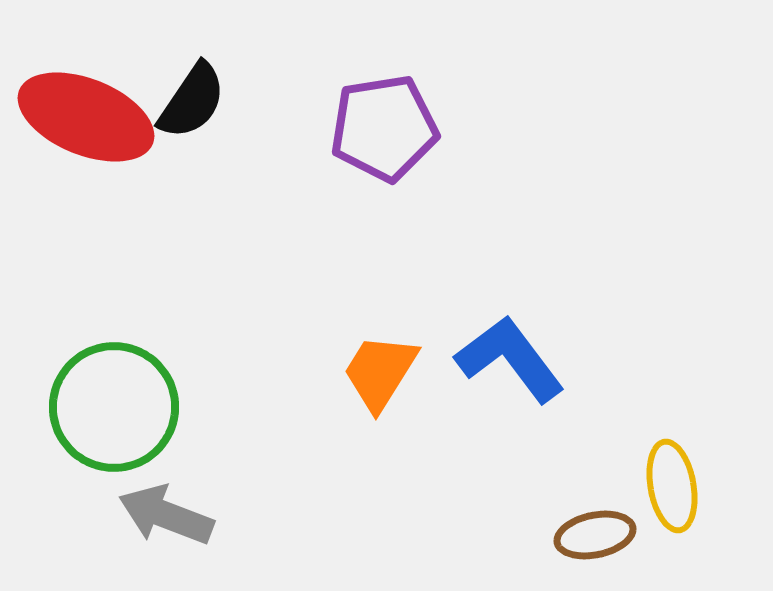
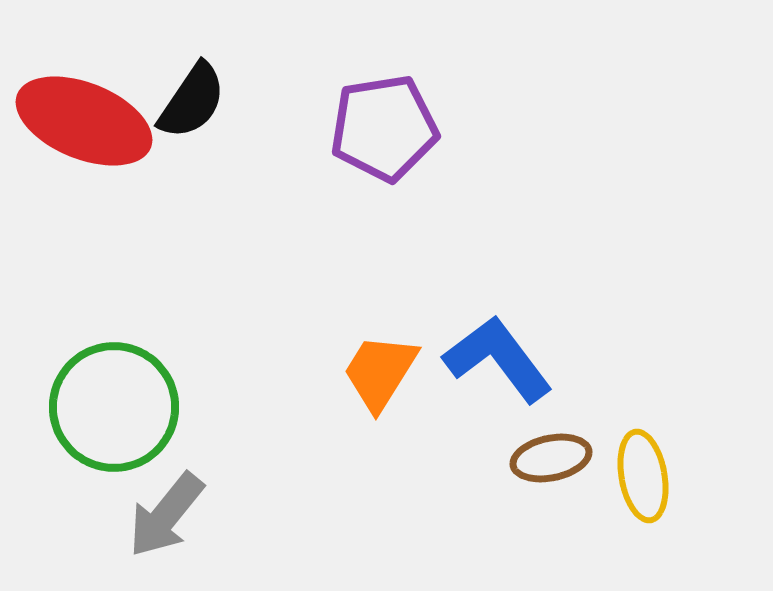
red ellipse: moved 2 px left, 4 px down
blue L-shape: moved 12 px left
yellow ellipse: moved 29 px left, 10 px up
gray arrow: rotated 72 degrees counterclockwise
brown ellipse: moved 44 px left, 77 px up
